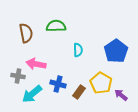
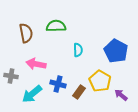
blue pentagon: rotated 10 degrees counterclockwise
gray cross: moved 7 px left
yellow pentagon: moved 1 px left, 2 px up
